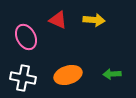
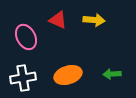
white cross: rotated 20 degrees counterclockwise
